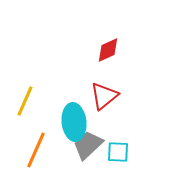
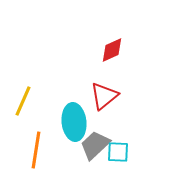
red diamond: moved 4 px right
yellow line: moved 2 px left
gray trapezoid: moved 7 px right
orange line: rotated 15 degrees counterclockwise
